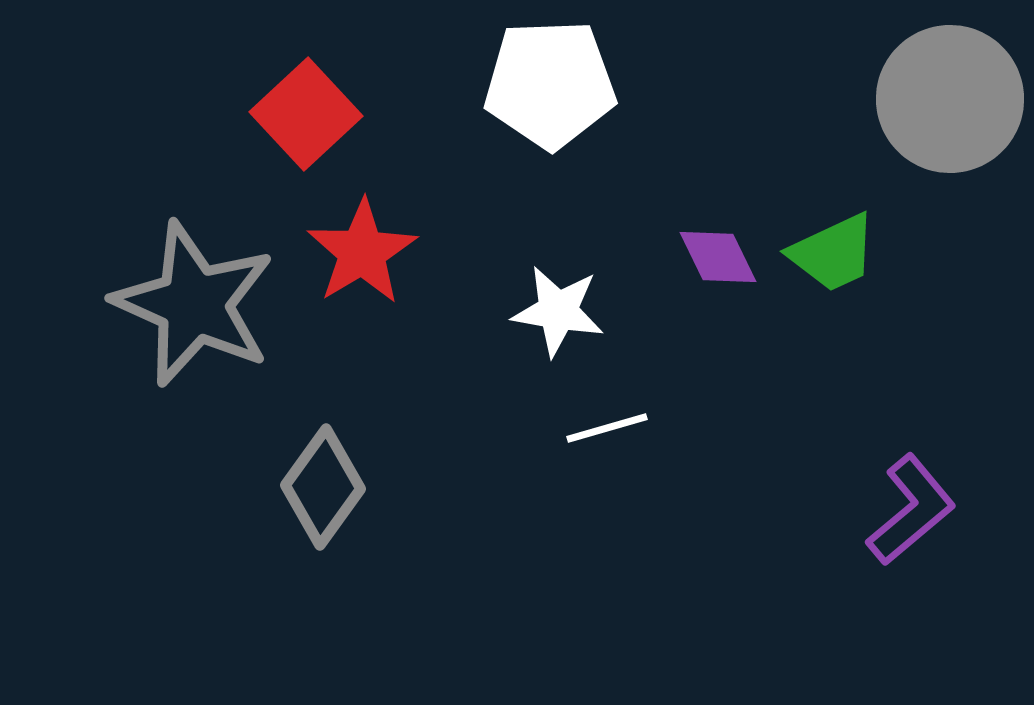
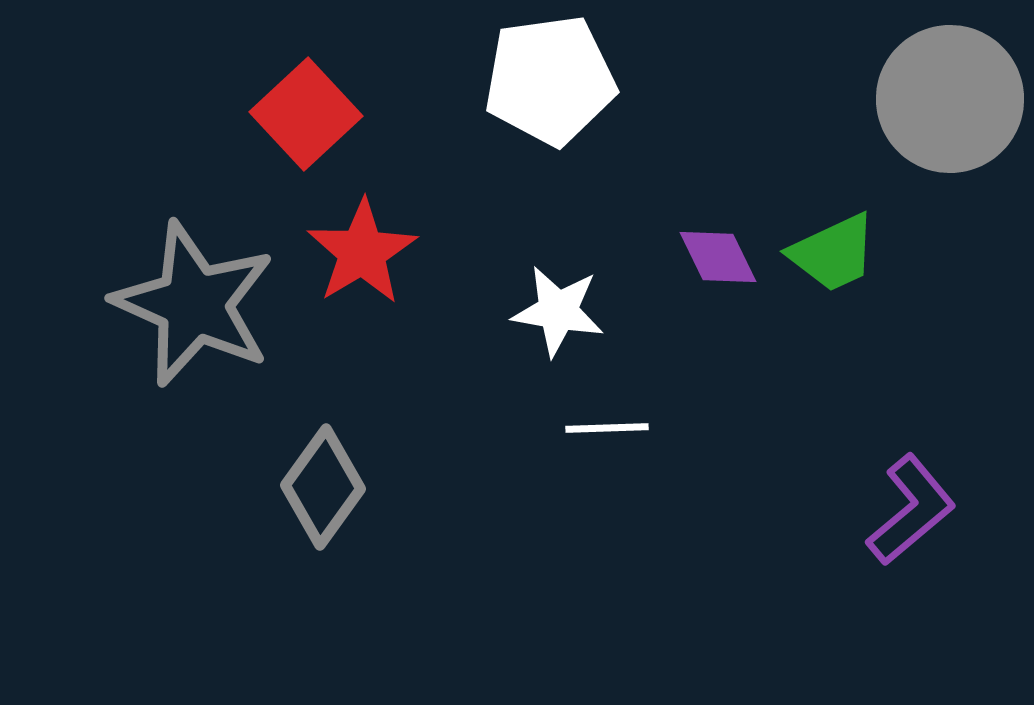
white pentagon: moved 4 px up; rotated 6 degrees counterclockwise
white line: rotated 14 degrees clockwise
